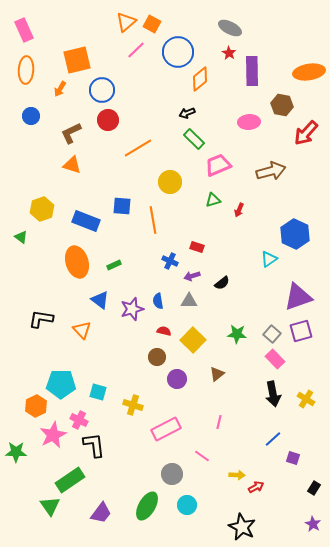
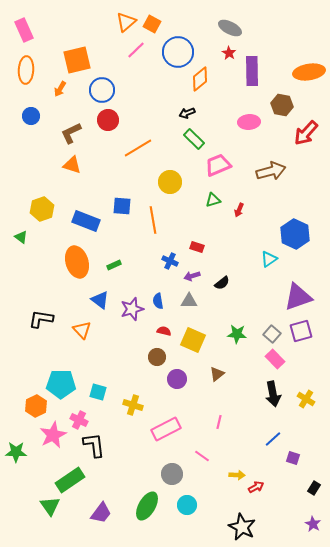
yellow square at (193, 340): rotated 20 degrees counterclockwise
